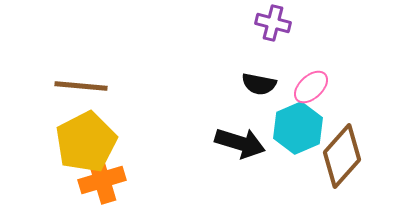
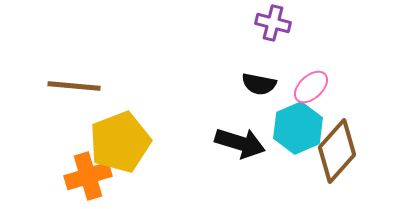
brown line: moved 7 px left
yellow pentagon: moved 34 px right; rotated 6 degrees clockwise
brown diamond: moved 5 px left, 5 px up
orange cross: moved 14 px left, 4 px up
